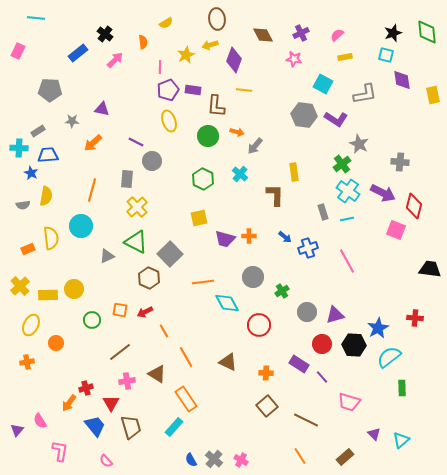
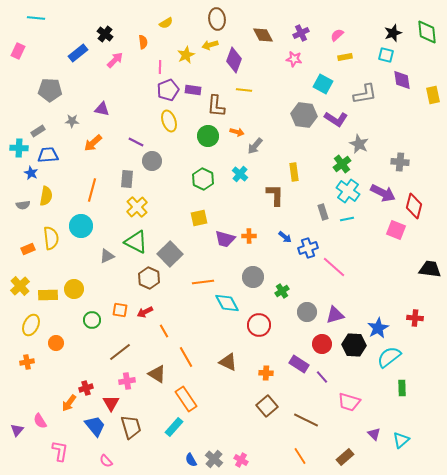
pink line at (347, 261): moved 13 px left, 6 px down; rotated 20 degrees counterclockwise
